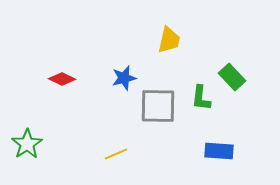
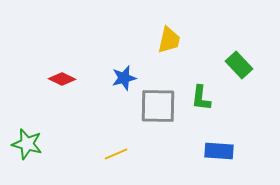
green rectangle: moved 7 px right, 12 px up
green star: rotated 24 degrees counterclockwise
